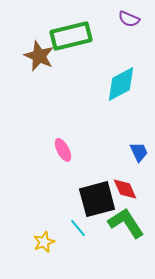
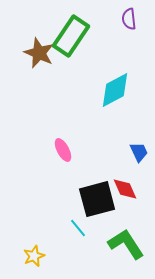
purple semicircle: rotated 60 degrees clockwise
green rectangle: rotated 42 degrees counterclockwise
brown star: moved 3 px up
cyan diamond: moved 6 px left, 6 px down
green L-shape: moved 21 px down
yellow star: moved 10 px left, 14 px down
